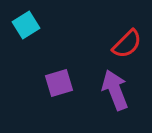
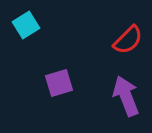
red semicircle: moved 1 px right, 4 px up
purple arrow: moved 11 px right, 6 px down
